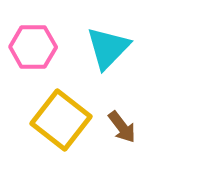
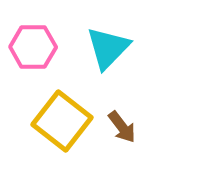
yellow square: moved 1 px right, 1 px down
